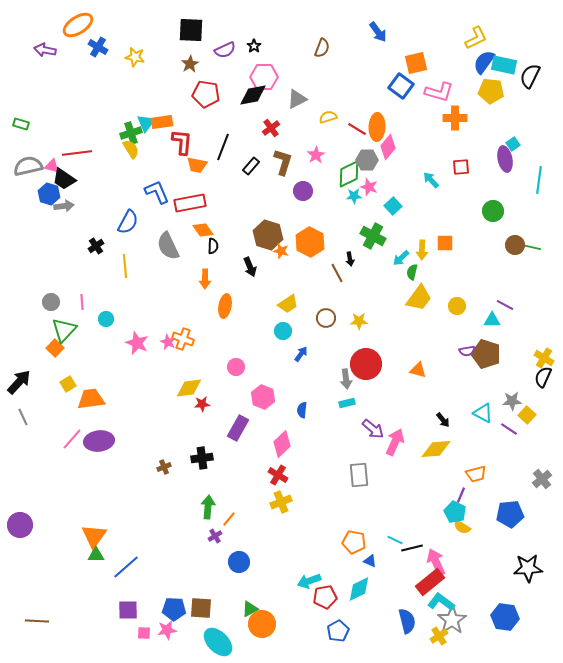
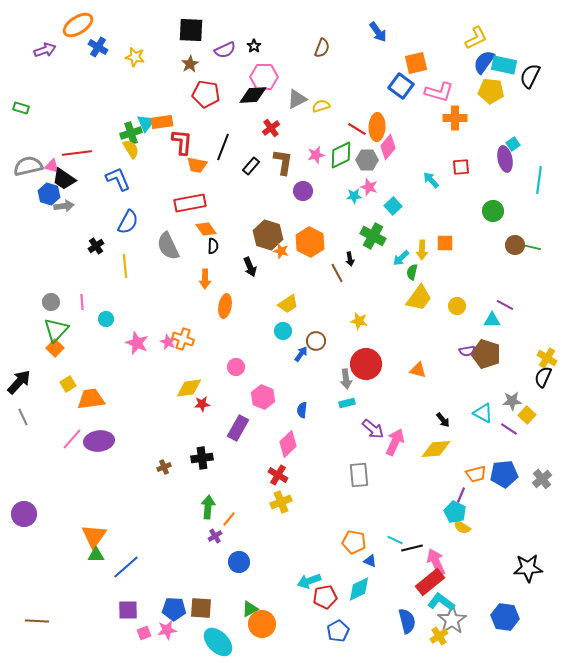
purple arrow at (45, 50): rotated 150 degrees clockwise
black diamond at (253, 95): rotated 8 degrees clockwise
yellow semicircle at (328, 117): moved 7 px left, 11 px up
green rectangle at (21, 124): moved 16 px up
pink star at (316, 155): rotated 18 degrees clockwise
brown L-shape at (283, 162): rotated 8 degrees counterclockwise
green diamond at (349, 174): moved 8 px left, 19 px up
blue L-shape at (157, 192): moved 39 px left, 13 px up
orange diamond at (203, 230): moved 3 px right, 1 px up
brown circle at (326, 318): moved 10 px left, 23 px down
yellow star at (359, 321): rotated 12 degrees clockwise
green triangle at (64, 330): moved 8 px left
yellow cross at (544, 358): moved 3 px right
pink diamond at (282, 444): moved 6 px right
blue pentagon at (510, 514): moved 6 px left, 40 px up
purple circle at (20, 525): moved 4 px right, 11 px up
pink square at (144, 633): rotated 24 degrees counterclockwise
